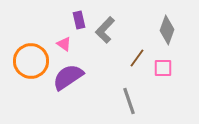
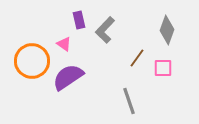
orange circle: moved 1 px right
